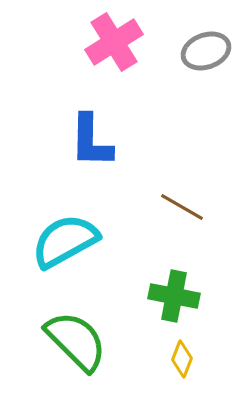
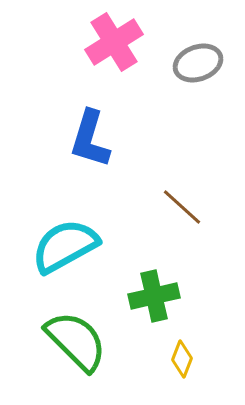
gray ellipse: moved 8 px left, 12 px down
blue L-shape: moved 1 px left, 2 px up; rotated 16 degrees clockwise
brown line: rotated 12 degrees clockwise
cyan semicircle: moved 5 px down
green cross: moved 20 px left; rotated 24 degrees counterclockwise
